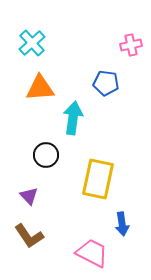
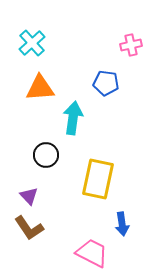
brown L-shape: moved 8 px up
